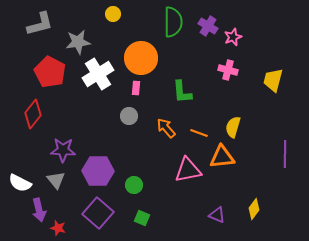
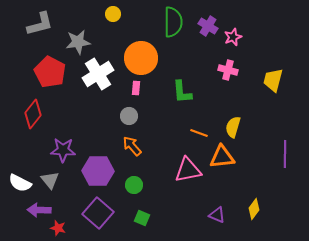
orange arrow: moved 34 px left, 18 px down
gray triangle: moved 6 px left
purple arrow: rotated 105 degrees clockwise
